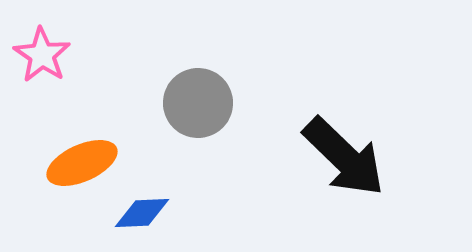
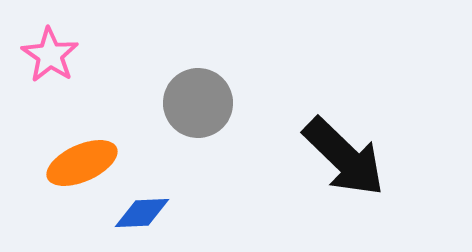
pink star: moved 8 px right
